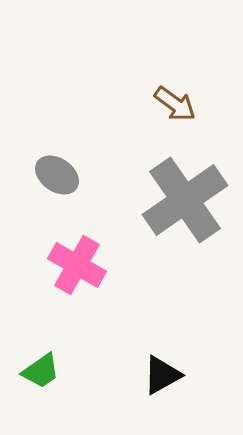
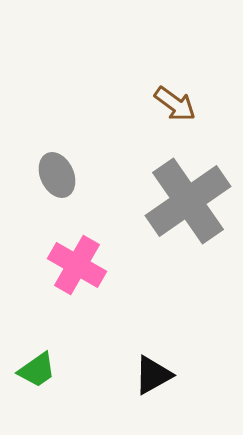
gray ellipse: rotated 30 degrees clockwise
gray cross: moved 3 px right, 1 px down
green trapezoid: moved 4 px left, 1 px up
black triangle: moved 9 px left
